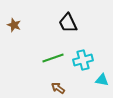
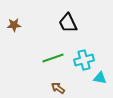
brown star: rotated 24 degrees counterclockwise
cyan cross: moved 1 px right
cyan triangle: moved 2 px left, 2 px up
